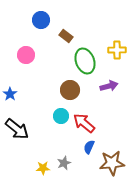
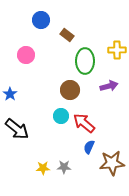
brown rectangle: moved 1 px right, 1 px up
green ellipse: rotated 20 degrees clockwise
gray star: moved 4 px down; rotated 24 degrees clockwise
